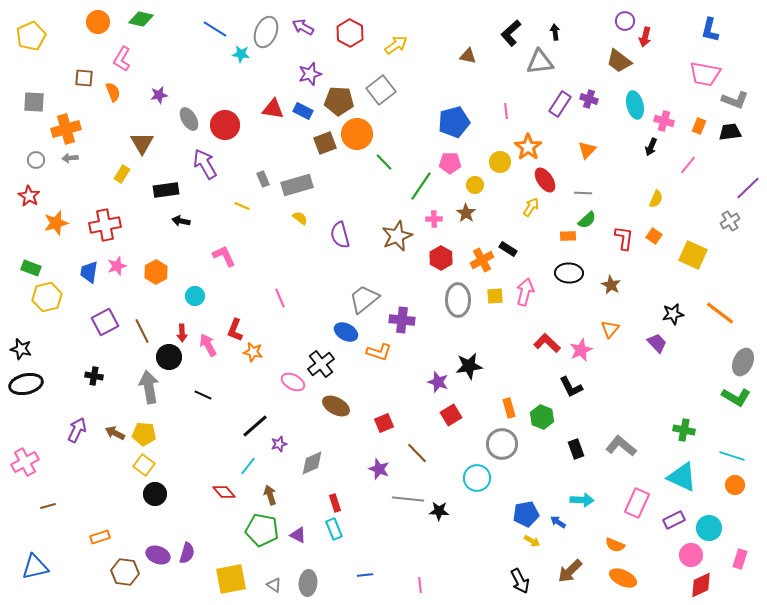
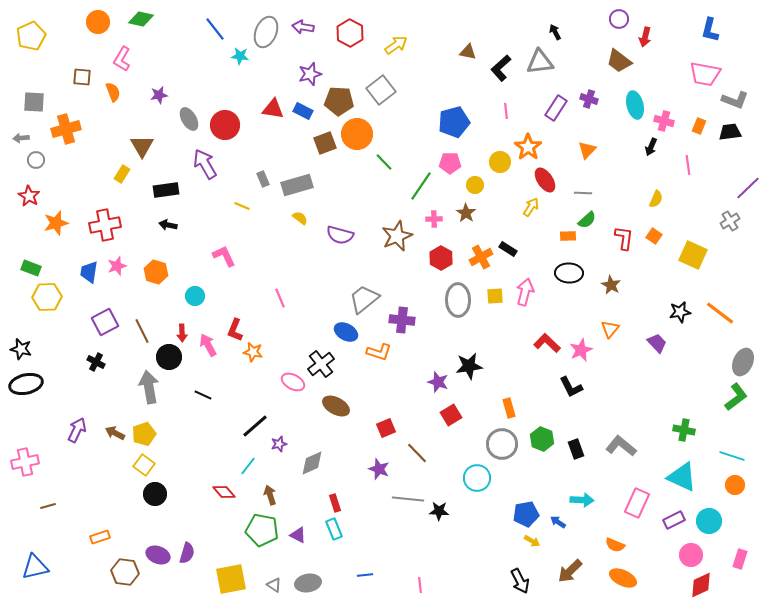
purple circle at (625, 21): moved 6 px left, 2 px up
purple arrow at (303, 27): rotated 20 degrees counterclockwise
blue line at (215, 29): rotated 20 degrees clockwise
black arrow at (555, 32): rotated 21 degrees counterclockwise
black L-shape at (511, 33): moved 10 px left, 35 px down
cyan star at (241, 54): moved 1 px left, 2 px down
brown triangle at (468, 56): moved 4 px up
brown square at (84, 78): moved 2 px left, 1 px up
purple rectangle at (560, 104): moved 4 px left, 4 px down
brown triangle at (142, 143): moved 3 px down
gray arrow at (70, 158): moved 49 px left, 20 px up
pink line at (688, 165): rotated 48 degrees counterclockwise
black arrow at (181, 221): moved 13 px left, 4 px down
purple semicircle at (340, 235): rotated 60 degrees counterclockwise
orange cross at (482, 260): moved 1 px left, 3 px up
orange hexagon at (156, 272): rotated 15 degrees counterclockwise
yellow hexagon at (47, 297): rotated 12 degrees clockwise
black star at (673, 314): moved 7 px right, 2 px up
black cross at (94, 376): moved 2 px right, 14 px up; rotated 18 degrees clockwise
green L-shape at (736, 397): rotated 68 degrees counterclockwise
green hexagon at (542, 417): moved 22 px down
red square at (384, 423): moved 2 px right, 5 px down
yellow pentagon at (144, 434): rotated 25 degrees counterclockwise
pink cross at (25, 462): rotated 16 degrees clockwise
cyan circle at (709, 528): moved 7 px up
gray ellipse at (308, 583): rotated 75 degrees clockwise
